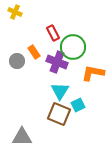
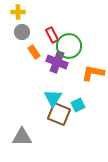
yellow cross: moved 3 px right; rotated 24 degrees counterclockwise
red rectangle: moved 1 px left, 2 px down
green circle: moved 4 px left, 1 px up
gray circle: moved 5 px right, 29 px up
cyan triangle: moved 7 px left, 7 px down
